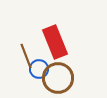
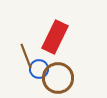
red rectangle: moved 5 px up; rotated 48 degrees clockwise
